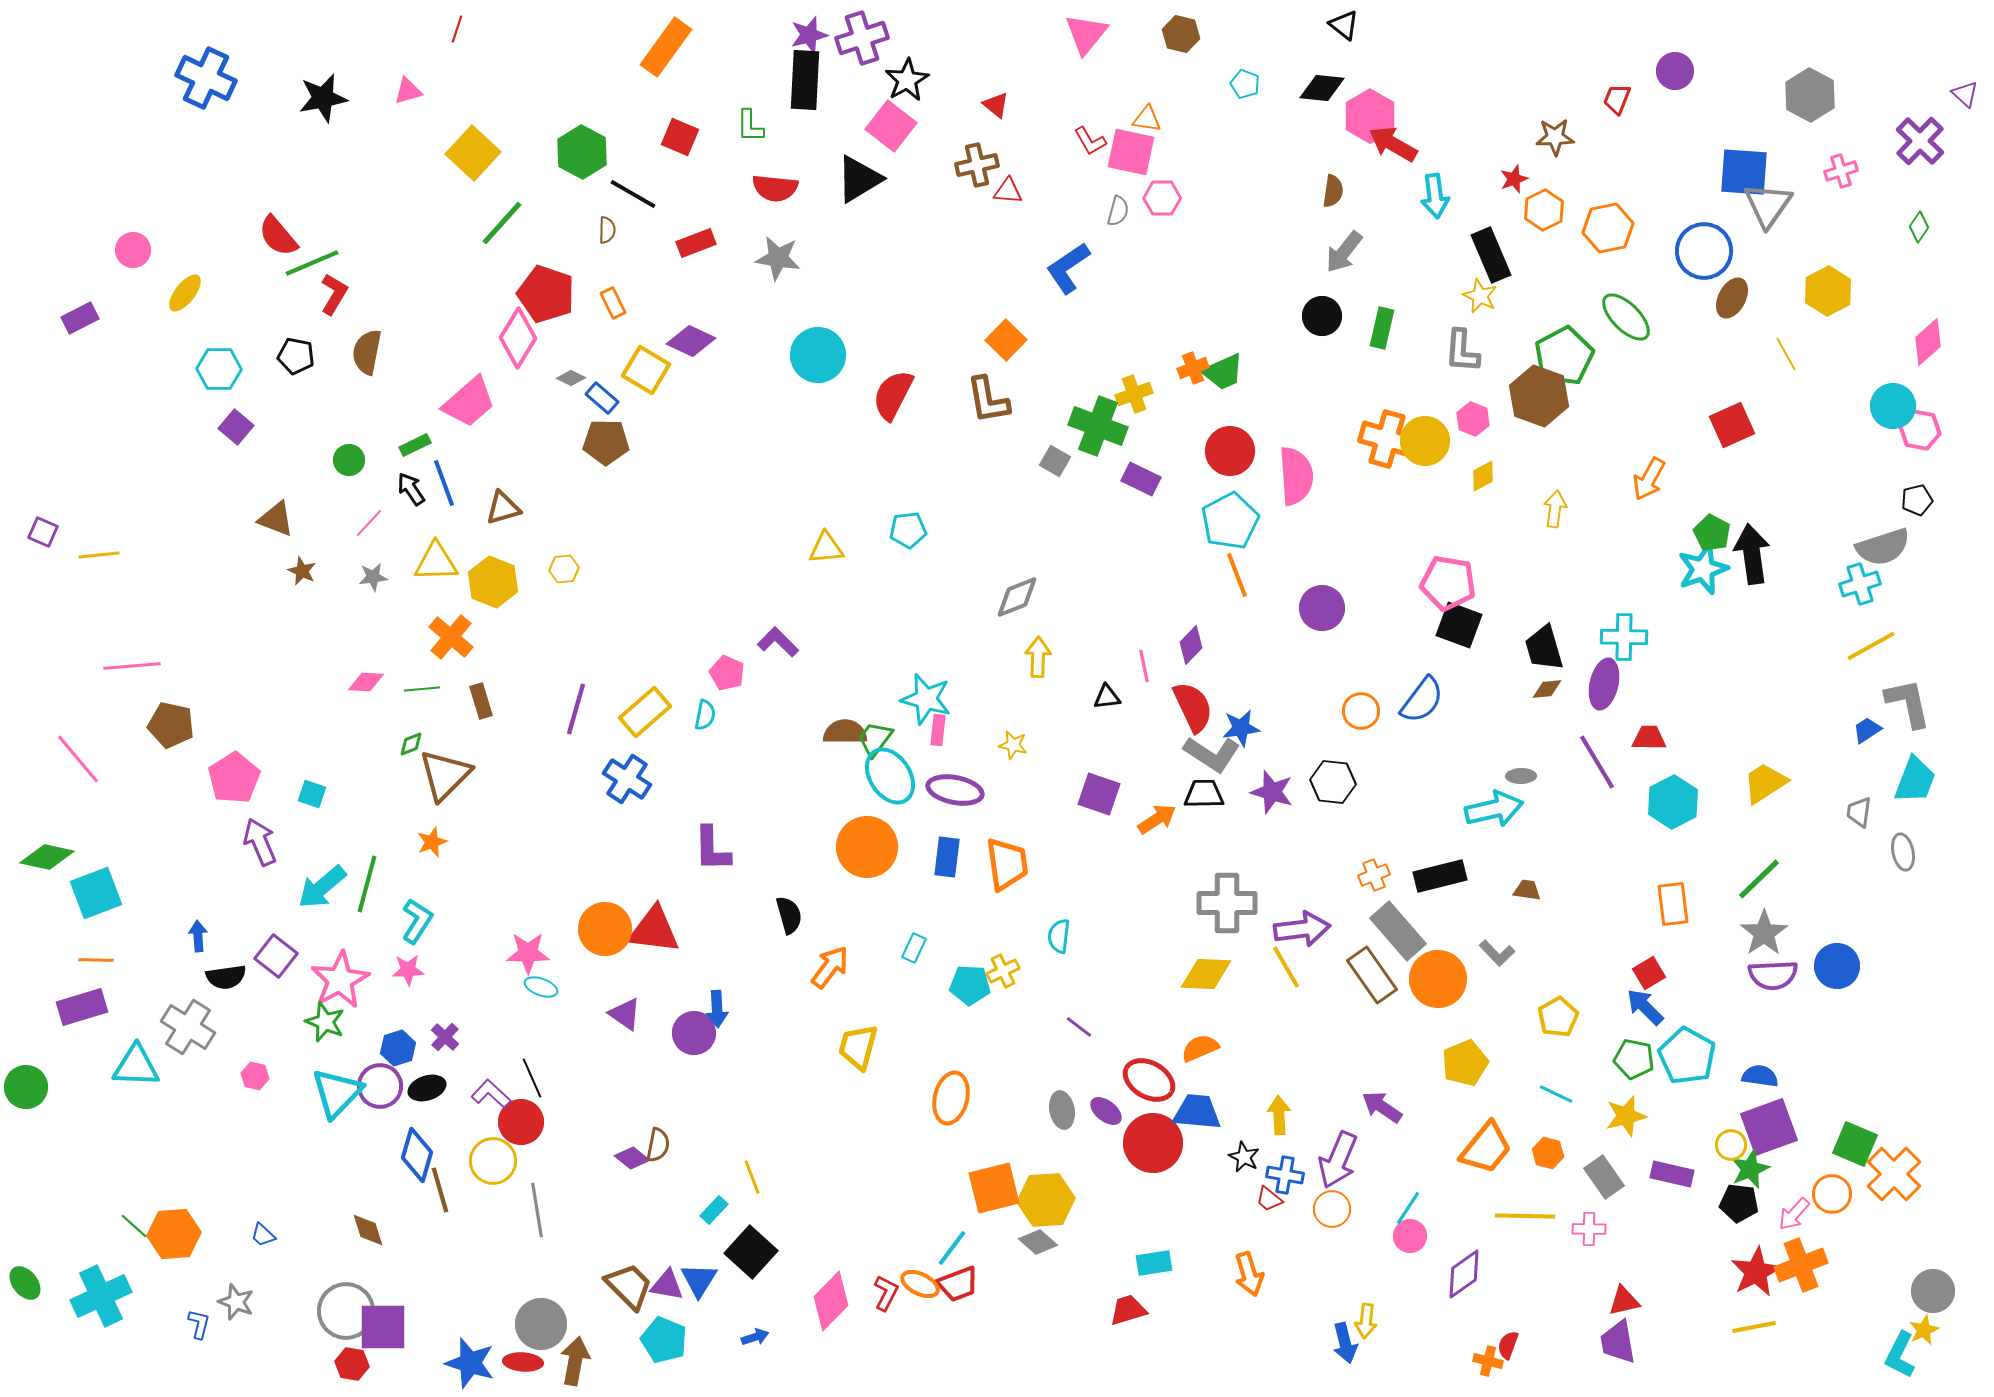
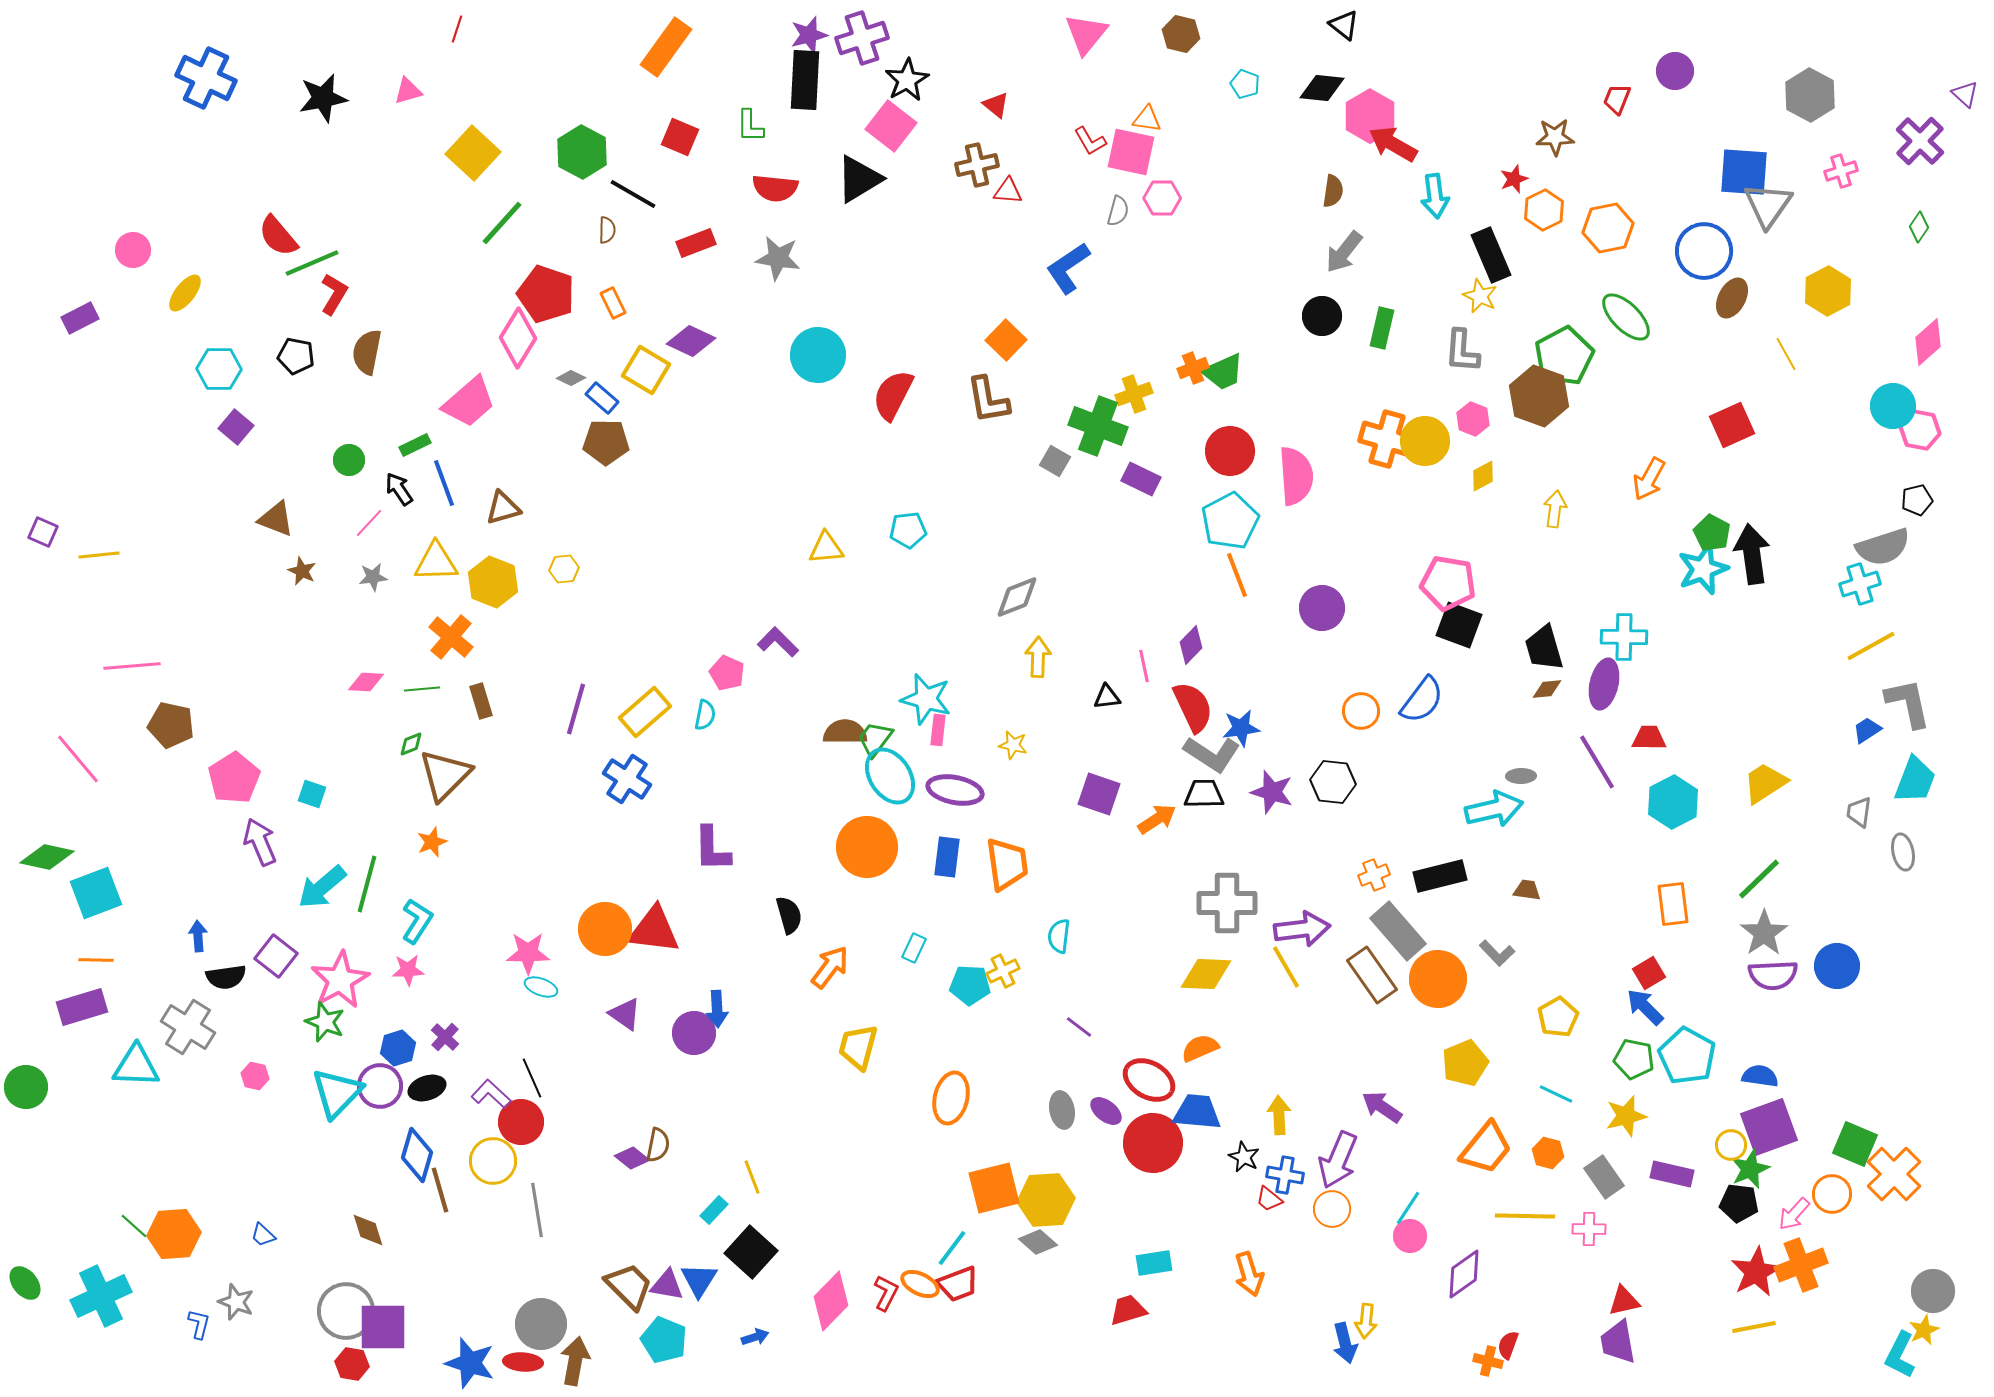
black arrow at (411, 489): moved 12 px left
